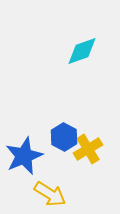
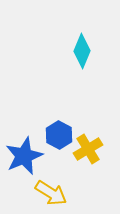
cyan diamond: rotated 48 degrees counterclockwise
blue hexagon: moved 5 px left, 2 px up
yellow arrow: moved 1 px right, 1 px up
